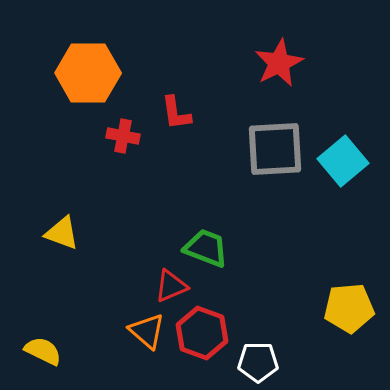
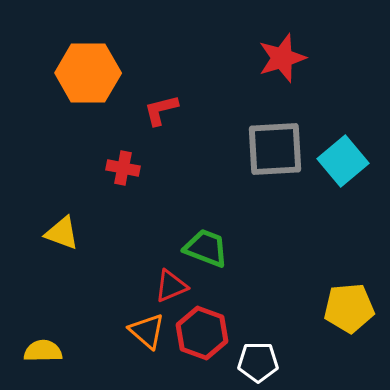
red star: moved 3 px right, 5 px up; rotated 9 degrees clockwise
red L-shape: moved 15 px left, 3 px up; rotated 84 degrees clockwise
red cross: moved 32 px down
yellow semicircle: rotated 27 degrees counterclockwise
